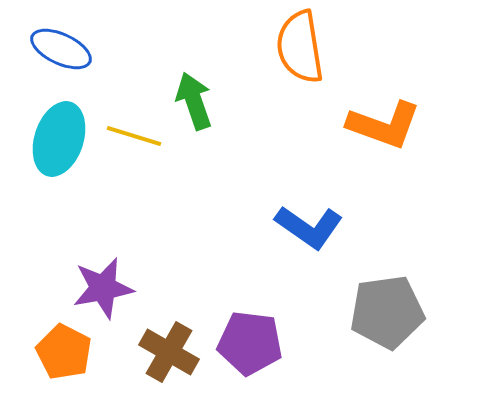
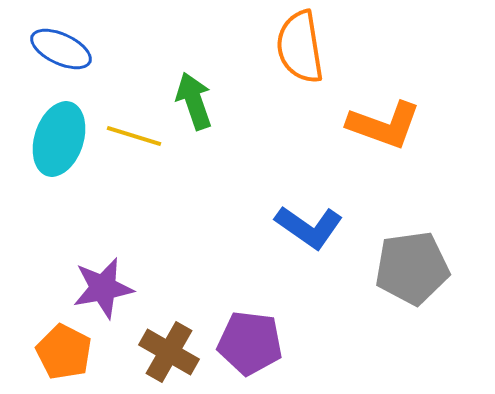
gray pentagon: moved 25 px right, 44 px up
